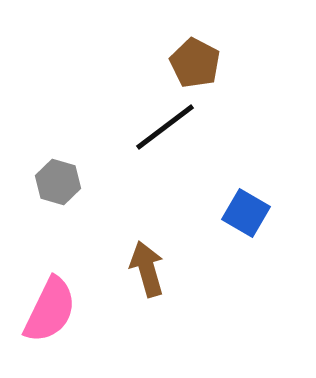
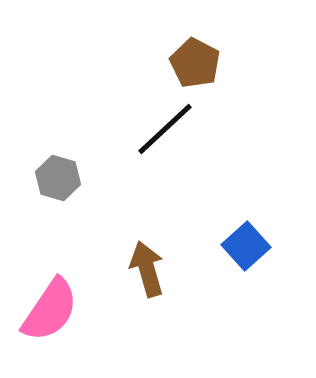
black line: moved 2 px down; rotated 6 degrees counterclockwise
gray hexagon: moved 4 px up
blue square: moved 33 px down; rotated 18 degrees clockwise
pink semicircle: rotated 8 degrees clockwise
